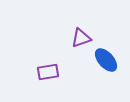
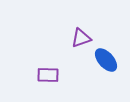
purple rectangle: moved 3 px down; rotated 10 degrees clockwise
